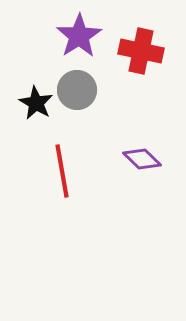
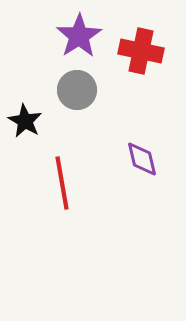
black star: moved 11 px left, 18 px down
purple diamond: rotated 33 degrees clockwise
red line: moved 12 px down
